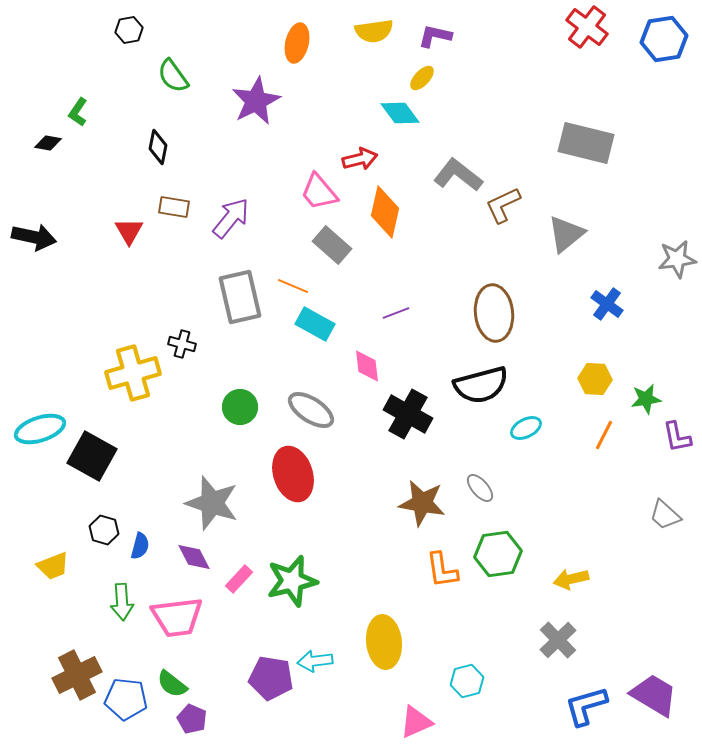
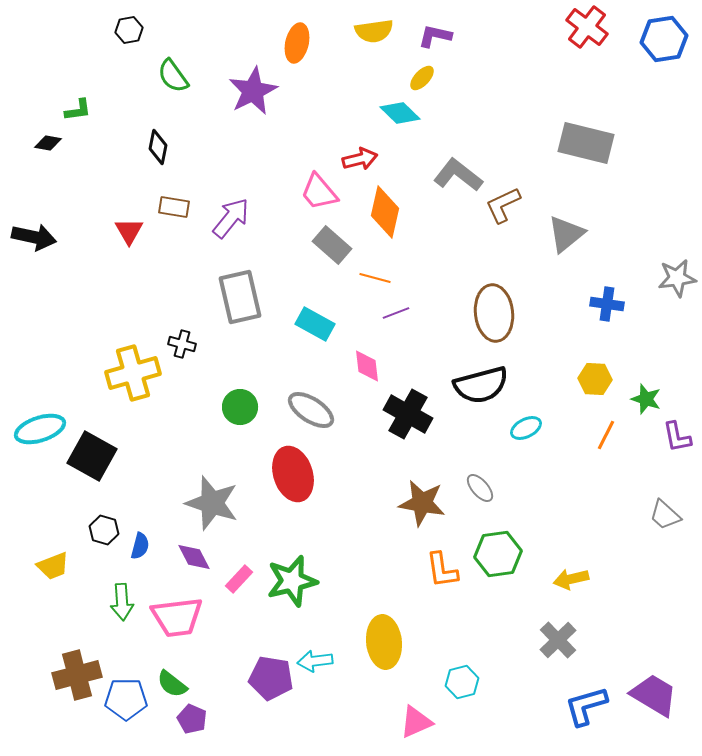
purple star at (256, 101): moved 3 px left, 10 px up
green L-shape at (78, 112): moved 2 px up; rotated 132 degrees counterclockwise
cyan diamond at (400, 113): rotated 9 degrees counterclockwise
gray star at (677, 259): moved 19 px down
orange line at (293, 286): moved 82 px right, 8 px up; rotated 8 degrees counterclockwise
blue cross at (607, 304): rotated 28 degrees counterclockwise
green star at (646, 399): rotated 28 degrees clockwise
orange line at (604, 435): moved 2 px right
brown cross at (77, 675): rotated 12 degrees clockwise
cyan hexagon at (467, 681): moved 5 px left, 1 px down
blue pentagon at (126, 699): rotated 6 degrees counterclockwise
